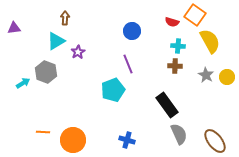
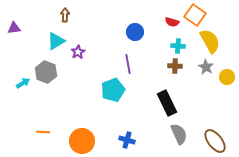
brown arrow: moved 3 px up
blue circle: moved 3 px right, 1 px down
purple line: rotated 12 degrees clockwise
gray star: moved 8 px up
black rectangle: moved 2 px up; rotated 10 degrees clockwise
orange circle: moved 9 px right, 1 px down
